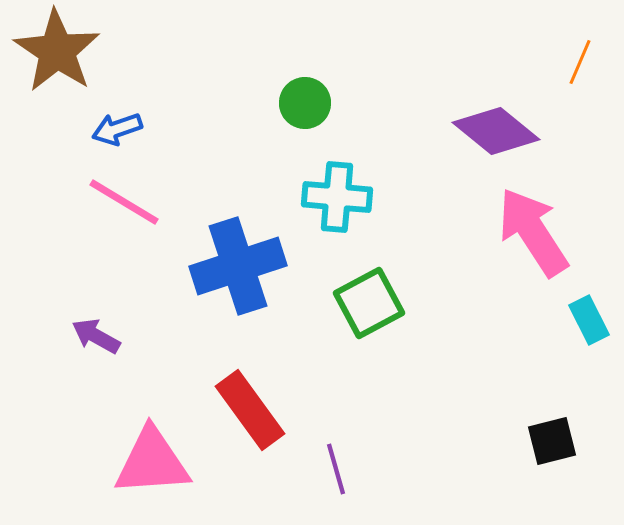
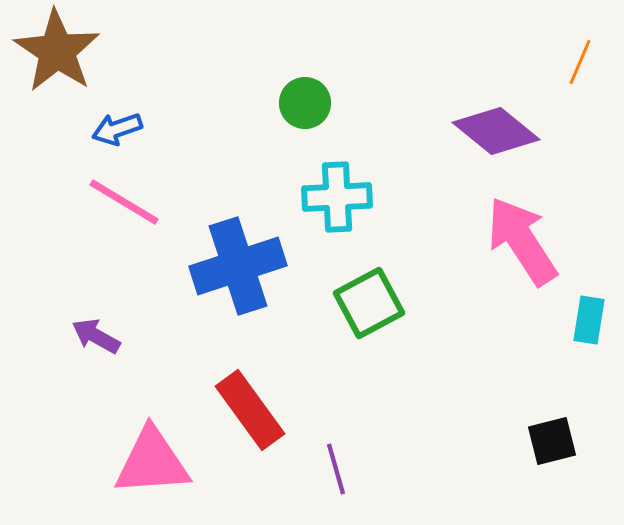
cyan cross: rotated 8 degrees counterclockwise
pink arrow: moved 11 px left, 9 px down
cyan rectangle: rotated 36 degrees clockwise
